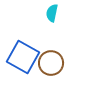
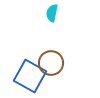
blue square: moved 7 px right, 19 px down
